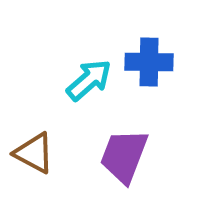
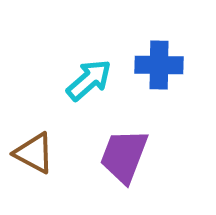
blue cross: moved 10 px right, 3 px down
